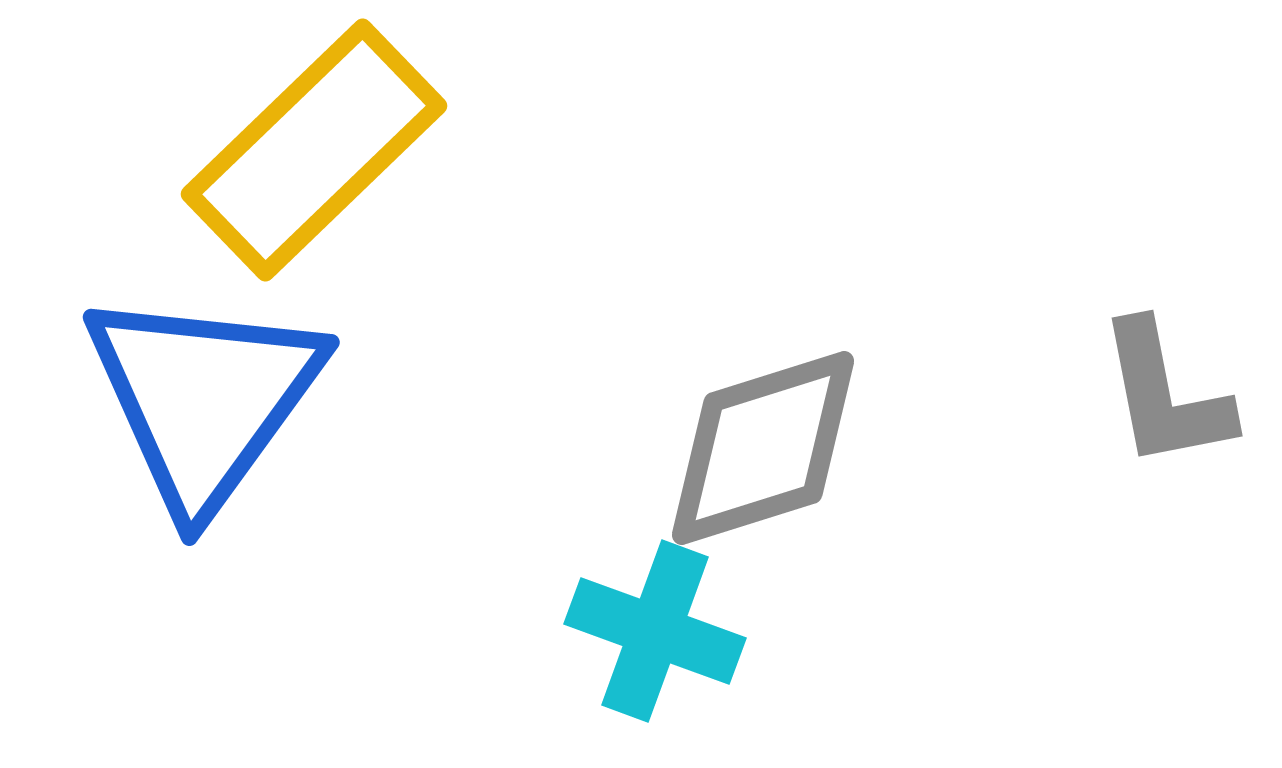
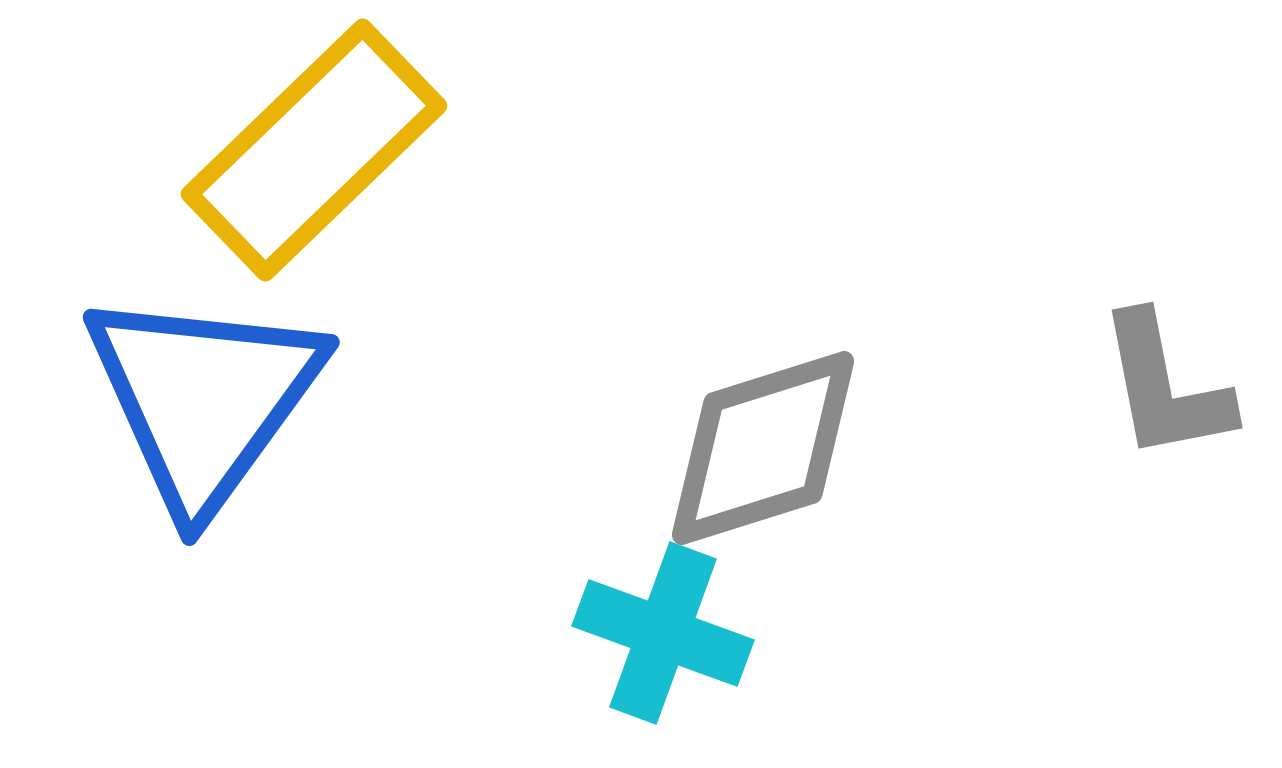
gray L-shape: moved 8 px up
cyan cross: moved 8 px right, 2 px down
